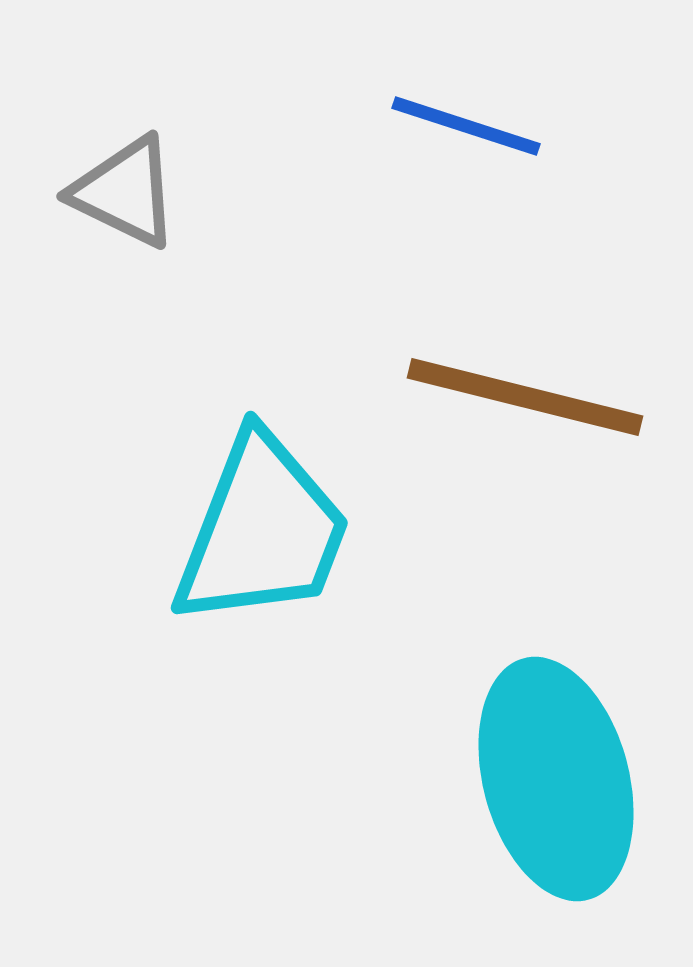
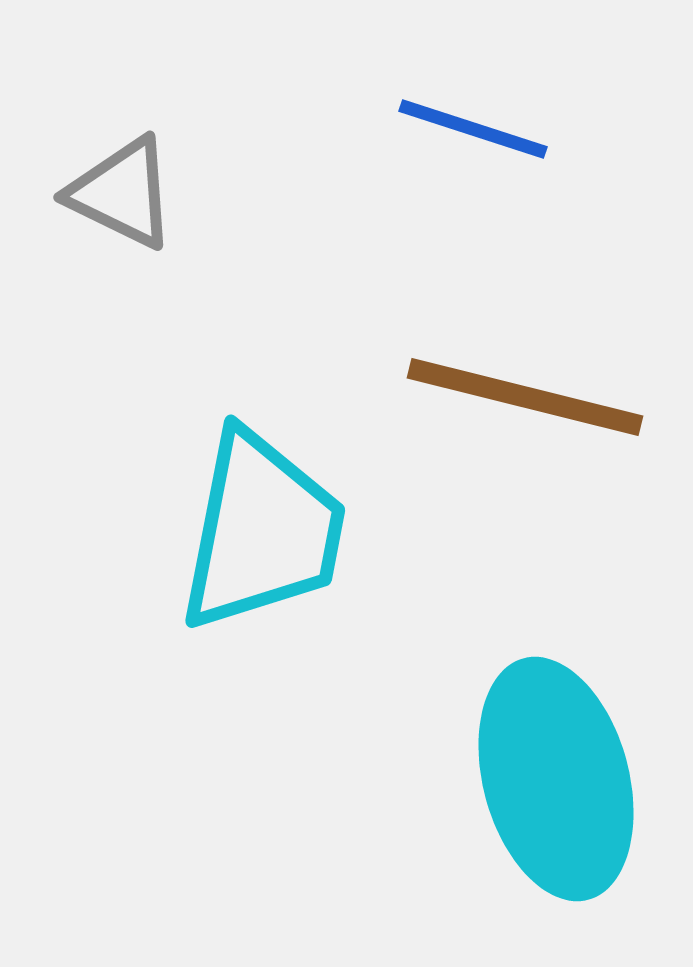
blue line: moved 7 px right, 3 px down
gray triangle: moved 3 px left, 1 px down
cyan trapezoid: rotated 10 degrees counterclockwise
